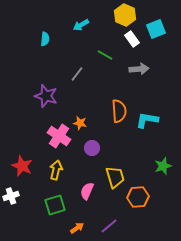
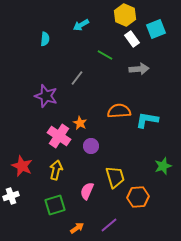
gray line: moved 4 px down
orange semicircle: rotated 90 degrees counterclockwise
orange star: rotated 16 degrees clockwise
purple circle: moved 1 px left, 2 px up
purple line: moved 1 px up
